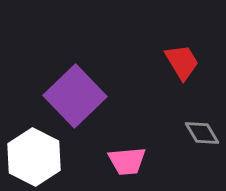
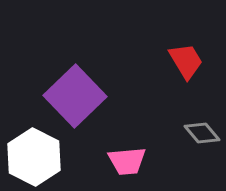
red trapezoid: moved 4 px right, 1 px up
gray diamond: rotated 9 degrees counterclockwise
